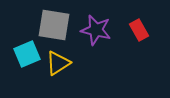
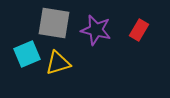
gray square: moved 2 px up
red rectangle: rotated 60 degrees clockwise
yellow triangle: rotated 16 degrees clockwise
